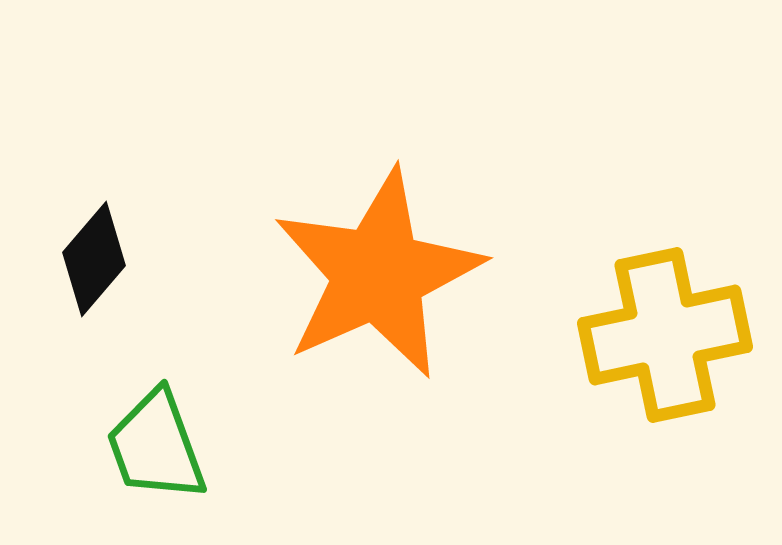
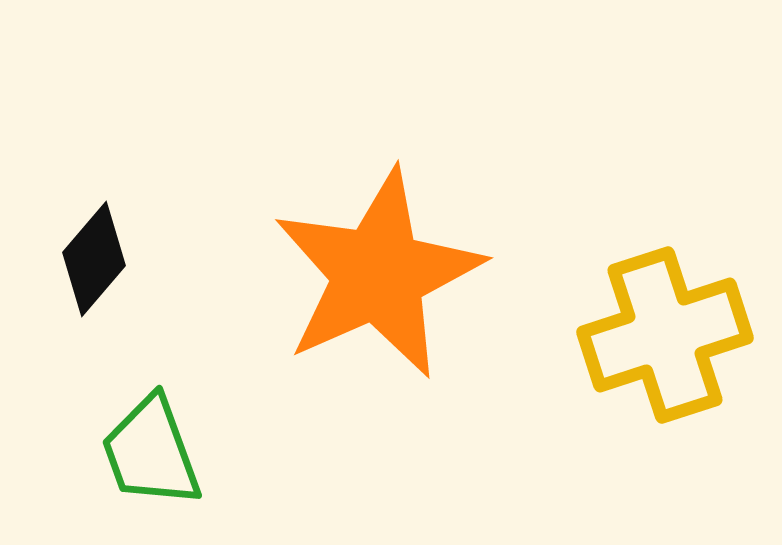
yellow cross: rotated 6 degrees counterclockwise
green trapezoid: moved 5 px left, 6 px down
